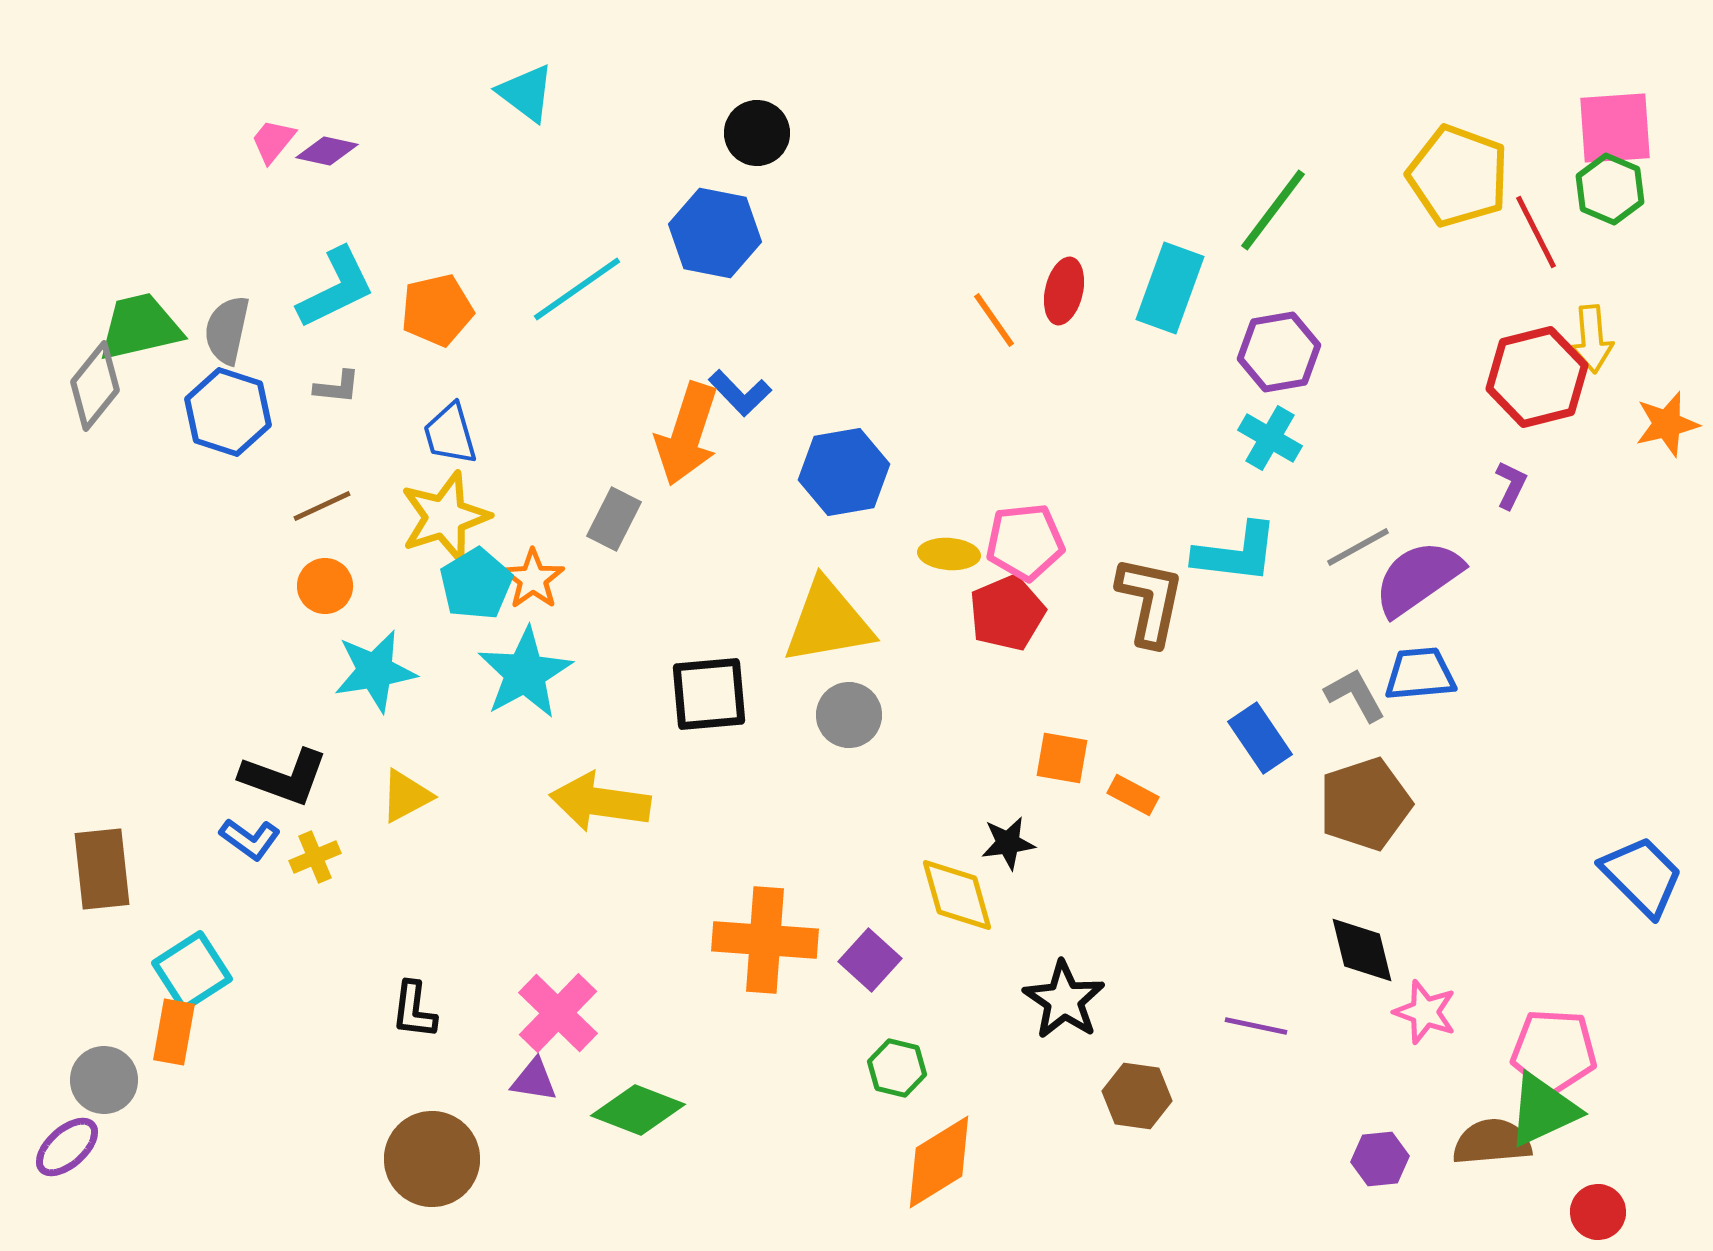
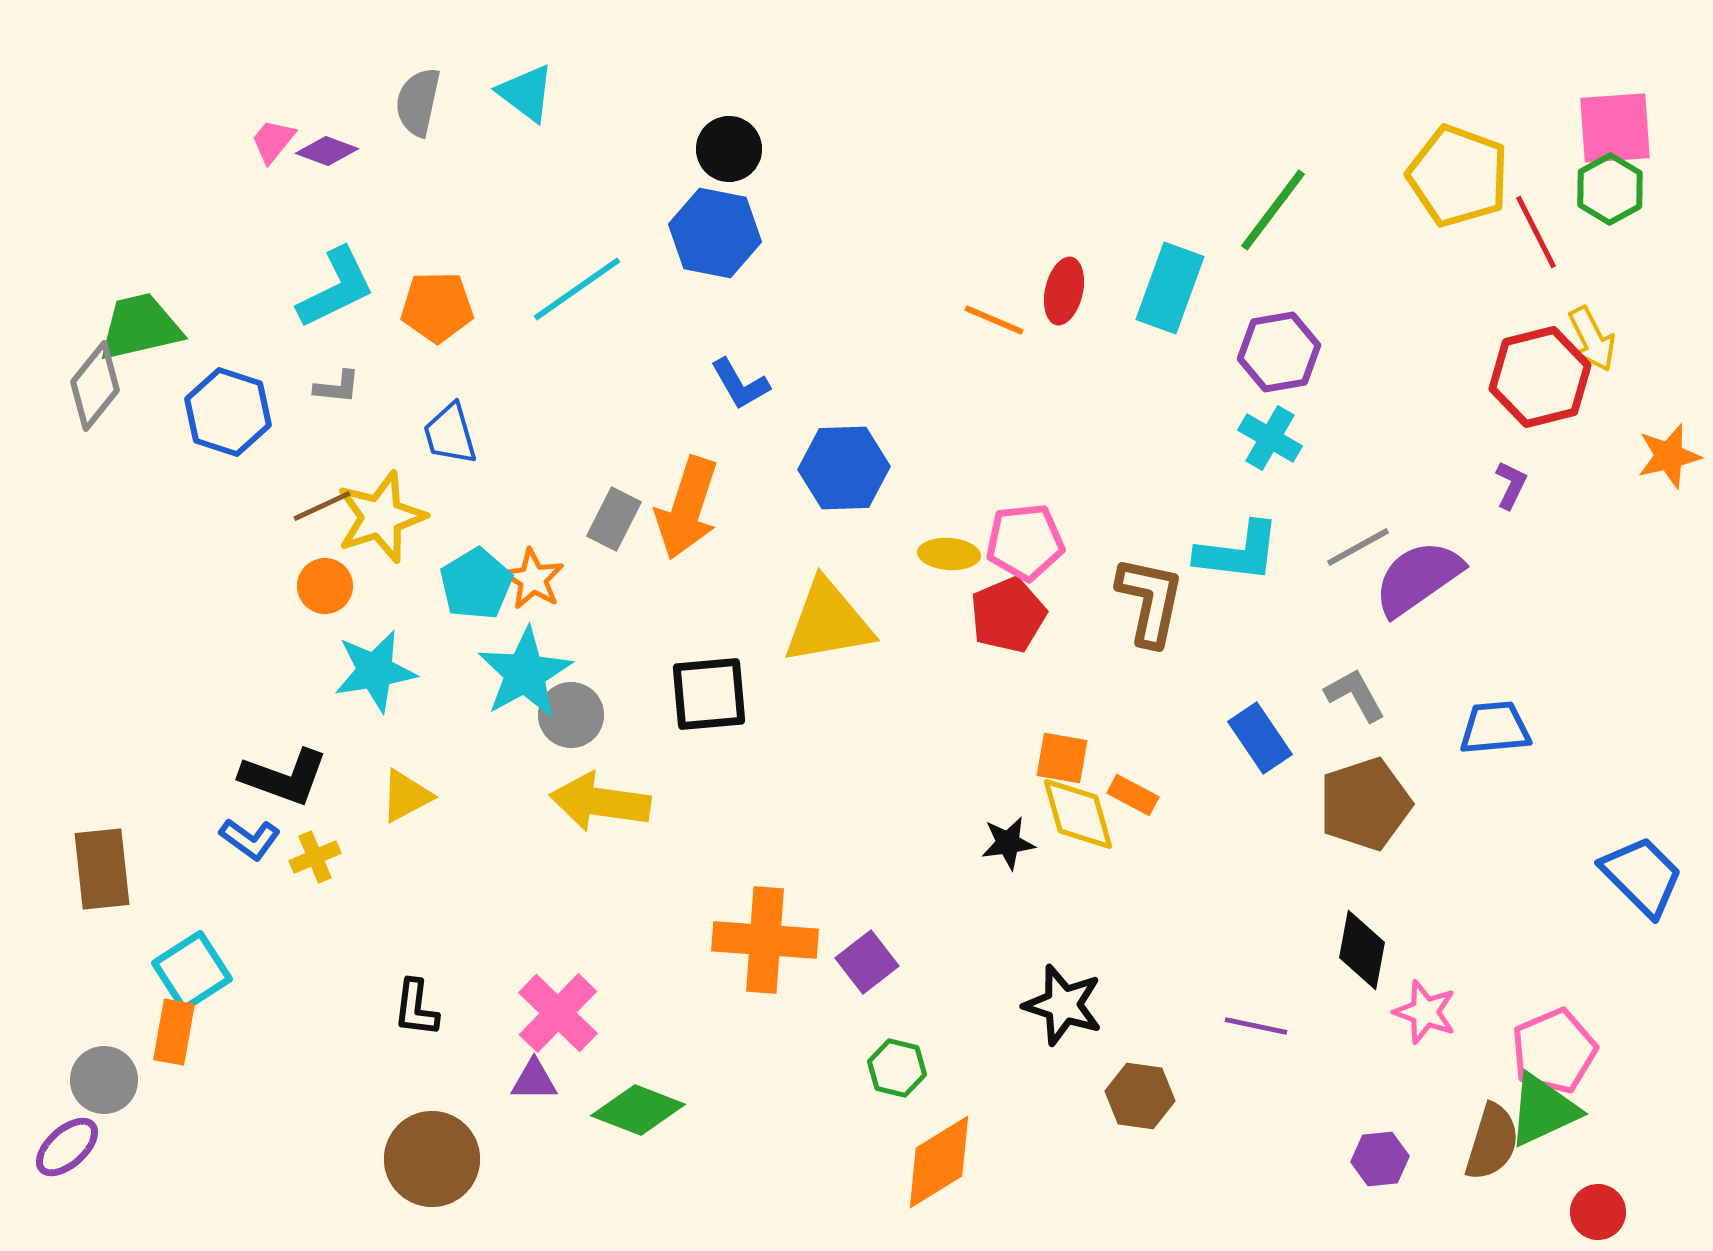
black circle at (757, 133): moved 28 px left, 16 px down
purple diamond at (327, 151): rotated 8 degrees clockwise
green hexagon at (1610, 189): rotated 8 degrees clockwise
orange pentagon at (437, 310): moved 3 px up; rotated 12 degrees clockwise
orange line at (994, 320): rotated 32 degrees counterclockwise
gray semicircle at (227, 330): moved 191 px right, 228 px up
yellow arrow at (1592, 339): rotated 22 degrees counterclockwise
red hexagon at (1537, 377): moved 3 px right
blue L-shape at (740, 393): moved 9 px up; rotated 14 degrees clockwise
orange star at (1667, 424): moved 2 px right, 32 px down
orange arrow at (687, 434): moved 74 px down
blue hexagon at (844, 472): moved 4 px up; rotated 8 degrees clockwise
yellow star at (445, 517): moved 64 px left
cyan L-shape at (1236, 553): moved 2 px right, 1 px up
orange star at (533, 579): rotated 6 degrees counterclockwise
red pentagon at (1007, 613): moved 1 px right, 2 px down
blue trapezoid at (1420, 674): moved 75 px right, 54 px down
gray circle at (849, 715): moved 278 px left
yellow diamond at (957, 895): moved 121 px right, 81 px up
black diamond at (1362, 950): rotated 24 degrees clockwise
purple square at (870, 960): moved 3 px left, 2 px down; rotated 10 degrees clockwise
black star at (1064, 1000): moved 1 px left, 5 px down; rotated 16 degrees counterclockwise
black L-shape at (414, 1010): moved 2 px right, 2 px up
pink pentagon at (1554, 1051): rotated 26 degrees counterclockwise
purple triangle at (534, 1080): rotated 9 degrees counterclockwise
brown hexagon at (1137, 1096): moved 3 px right
brown semicircle at (1492, 1142): rotated 112 degrees clockwise
